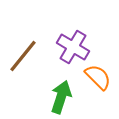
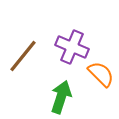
purple cross: moved 1 px left; rotated 8 degrees counterclockwise
orange semicircle: moved 3 px right, 3 px up
